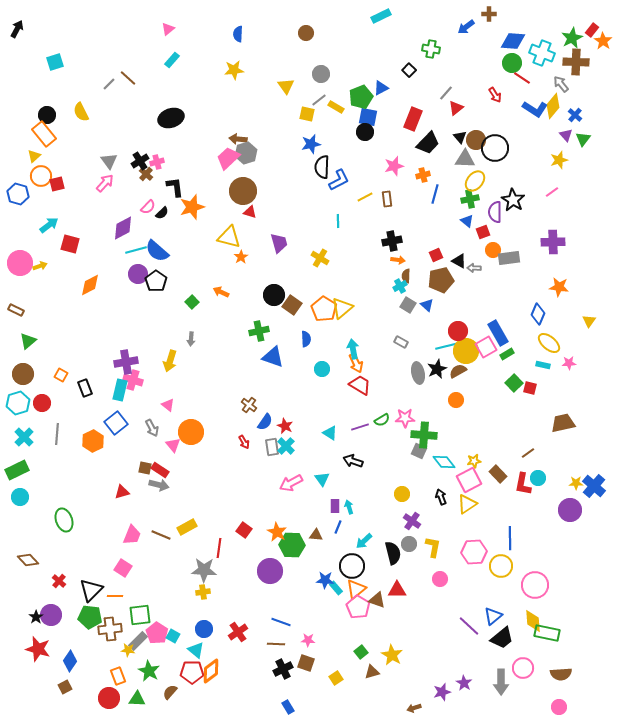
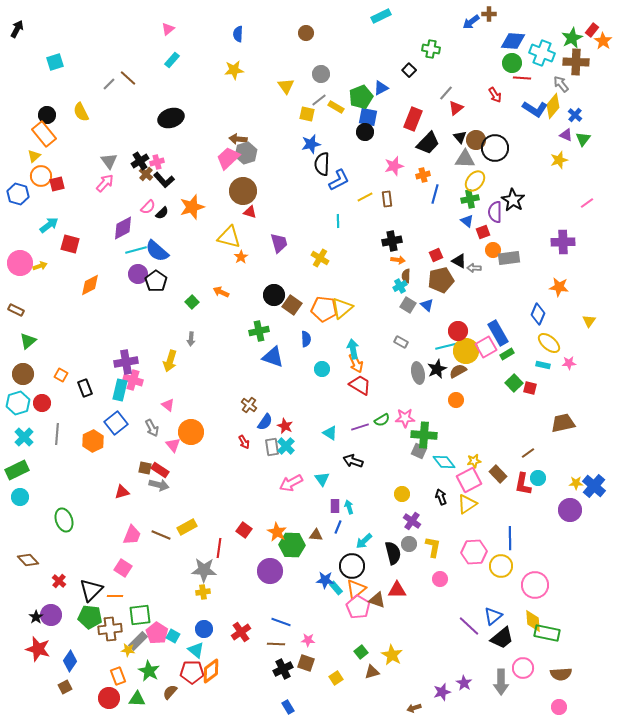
blue arrow at (466, 27): moved 5 px right, 5 px up
red line at (522, 78): rotated 30 degrees counterclockwise
purple triangle at (566, 135): rotated 24 degrees counterclockwise
black semicircle at (322, 167): moved 3 px up
black L-shape at (175, 187): moved 11 px left, 7 px up; rotated 145 degrees clockwise
pink line at (552, 192): moved 35 px right, 11 px down
purple cross at (553, 242): moved 10 px right
orange pentagon at (324, 309): rotated 25 degrees counterclockwise
red cross at (238, 632): moved 3 px right
